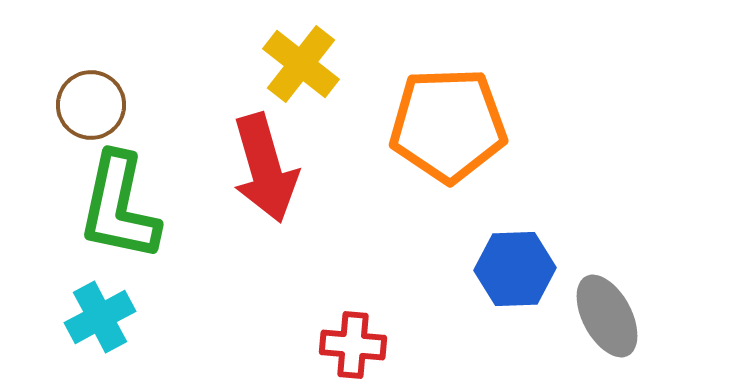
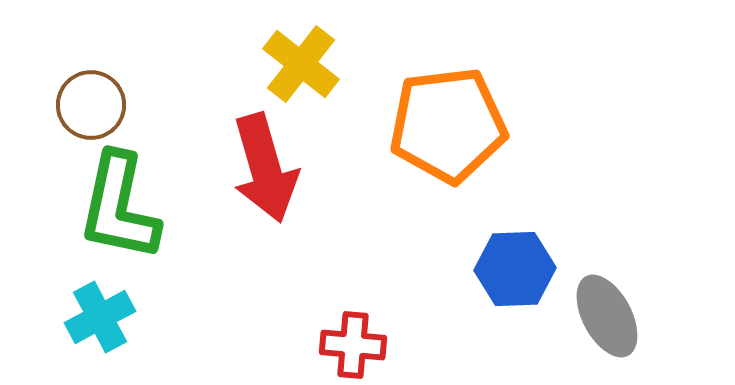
orange pentagon: rotated 5 degrees counterclockwise
